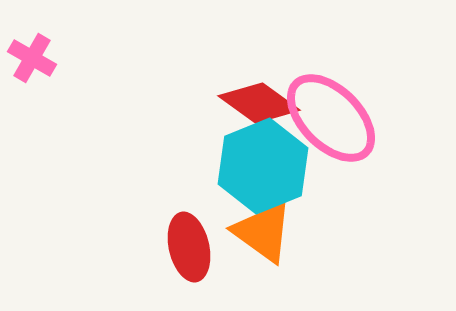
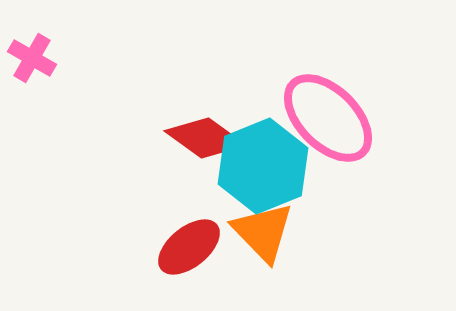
red diamond: moved 54 px left, 35 px down
pink ellipse: moved 3 px left
orange triangle: rotated 10 degrees clockwise
red ellipse: rotated 64 degrees clockwise
